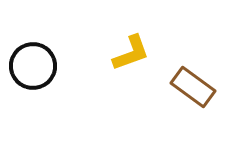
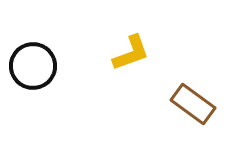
brown rectangle: moved 17 px down
